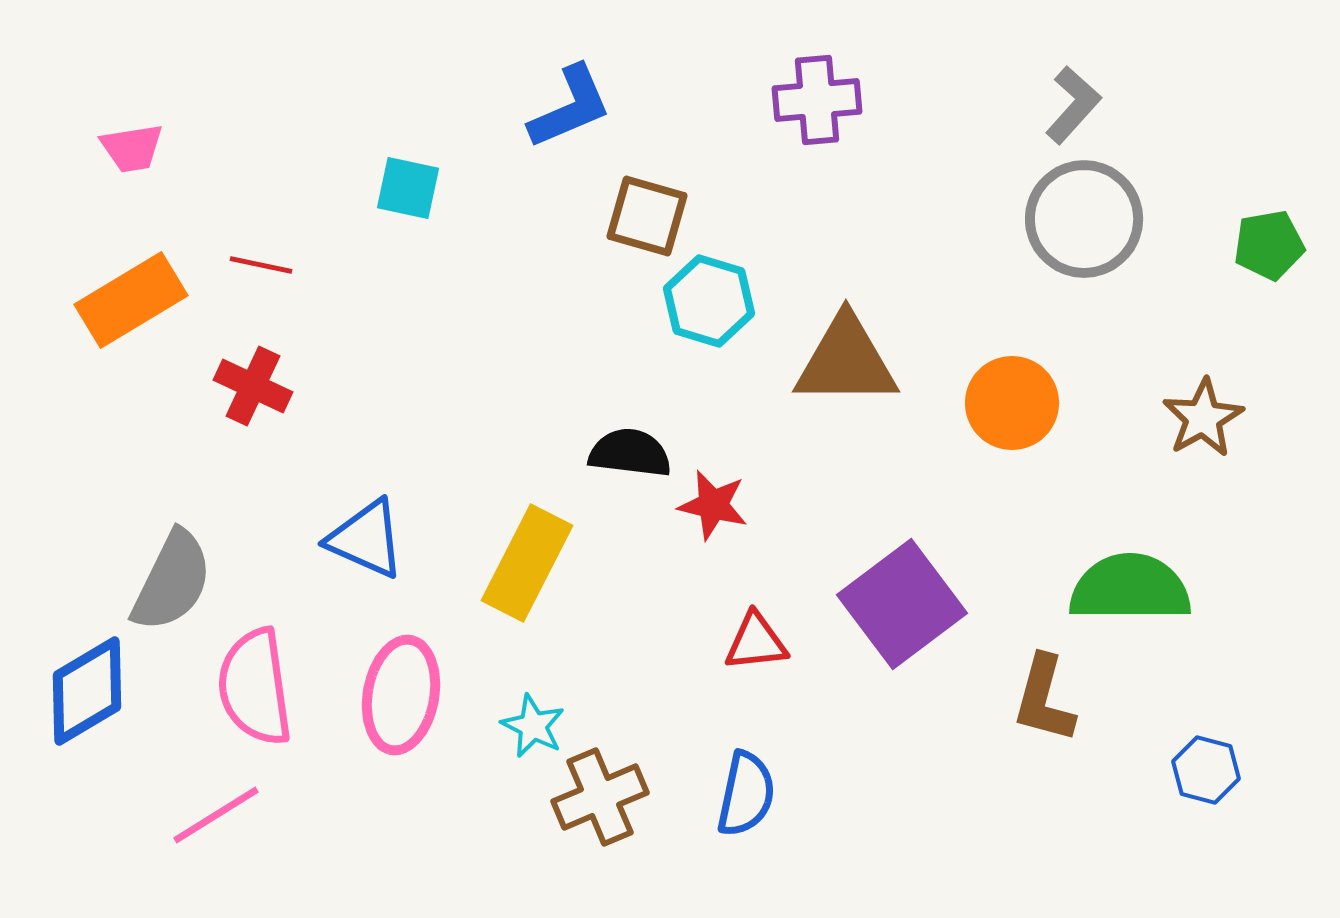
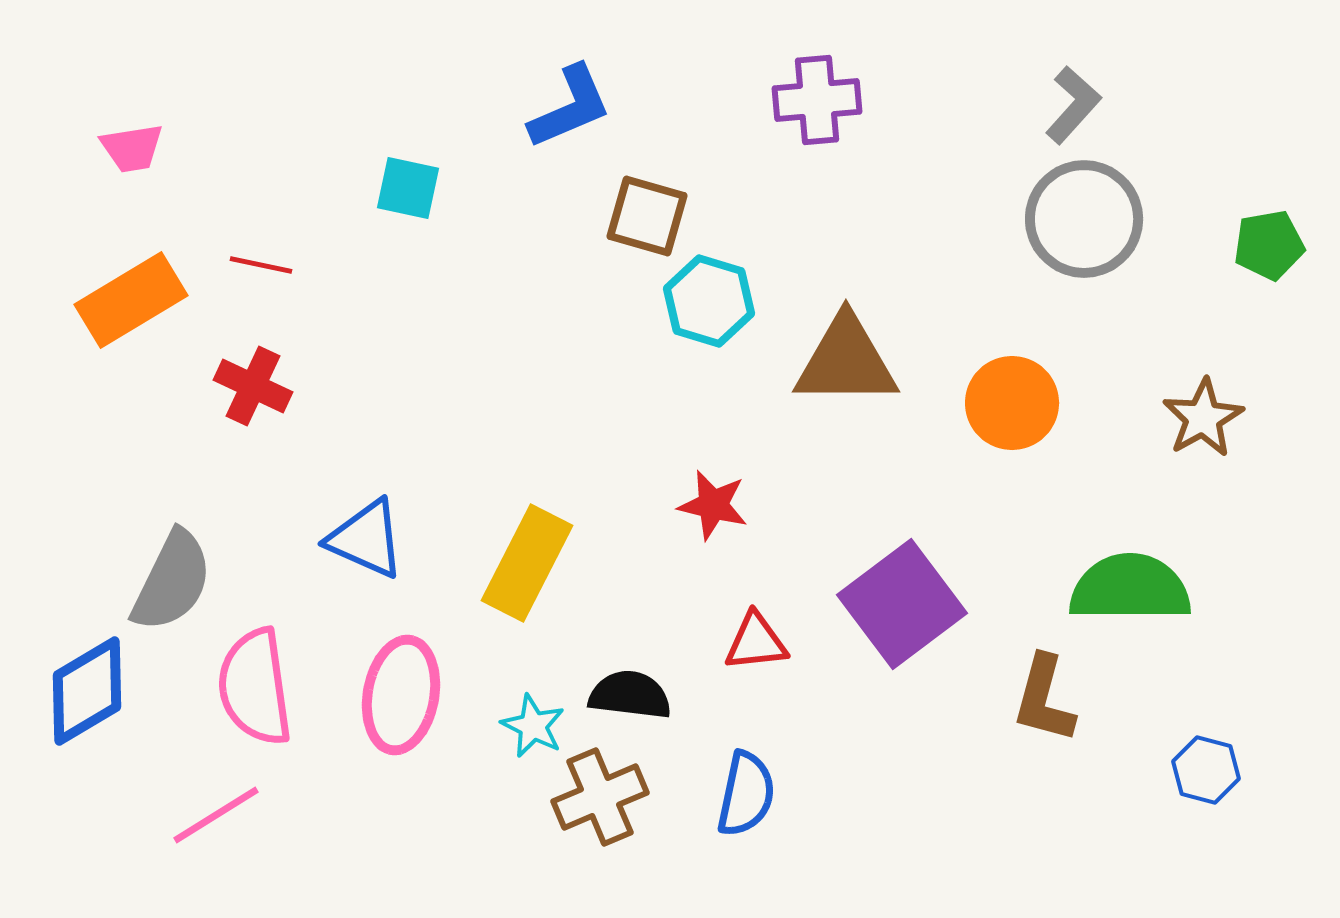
black semicircle: moved 242 px down
